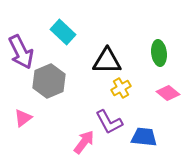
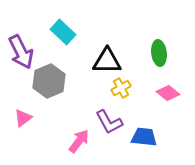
pink arrow: moved 5 px left, 1 px up
